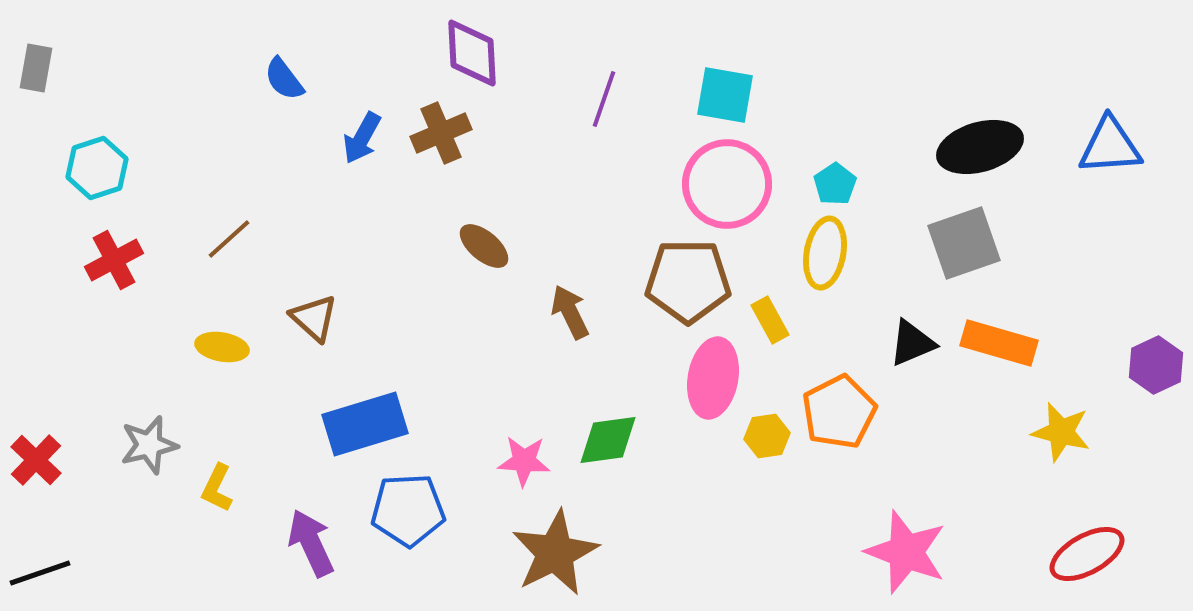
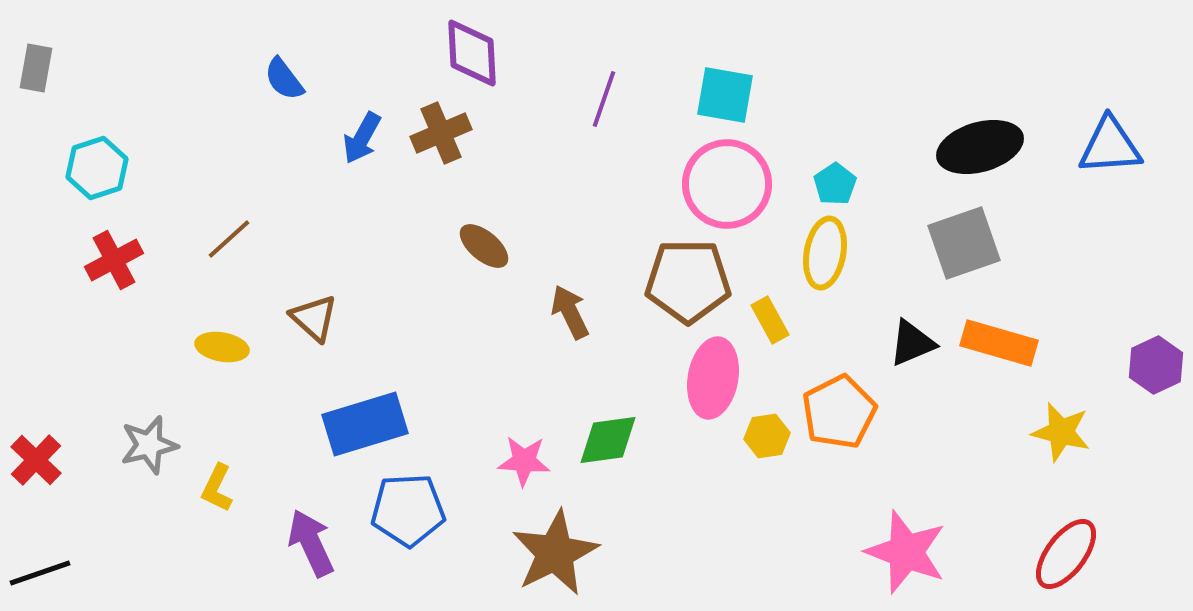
red ellipse at (1087, 554): moved 21 px left; rotated 24 degrees counterclockwise
